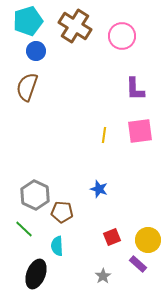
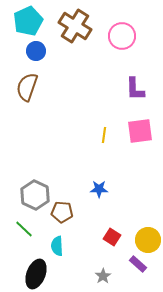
cyan pentagon: rotated 8 degrees counterclockwise
blue star: rotated 18 degrees counterclockwise
red square: rotated 36 degrees counterclockwise
